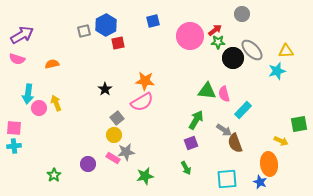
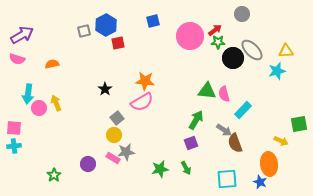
green star at (145, 176): moved 15 px right, 7 px up
